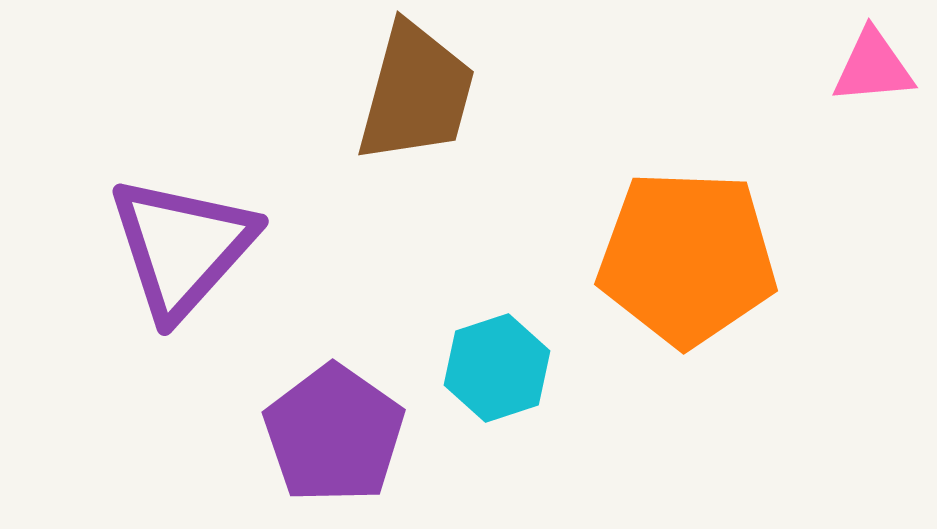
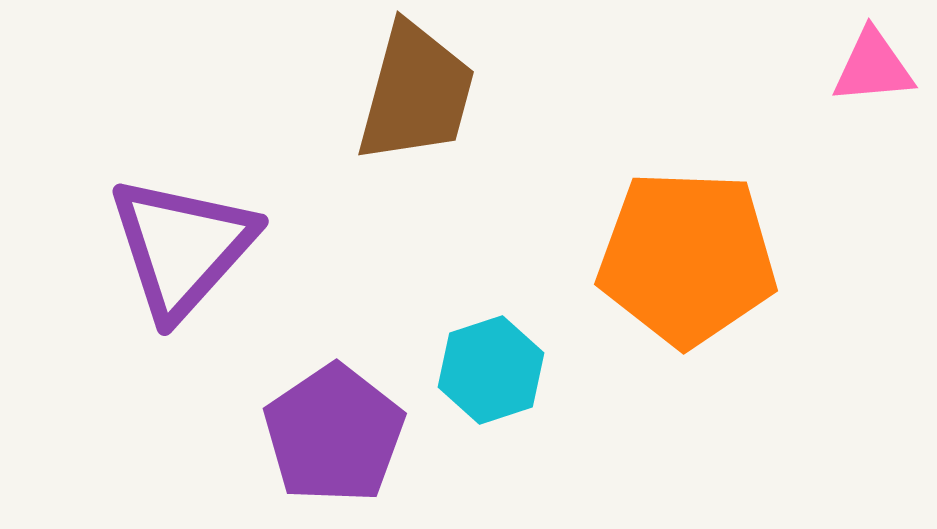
cyan hexagon: moved 6 px left, 2 px down
purple pentagon: rotated 3 degrees clockwise
